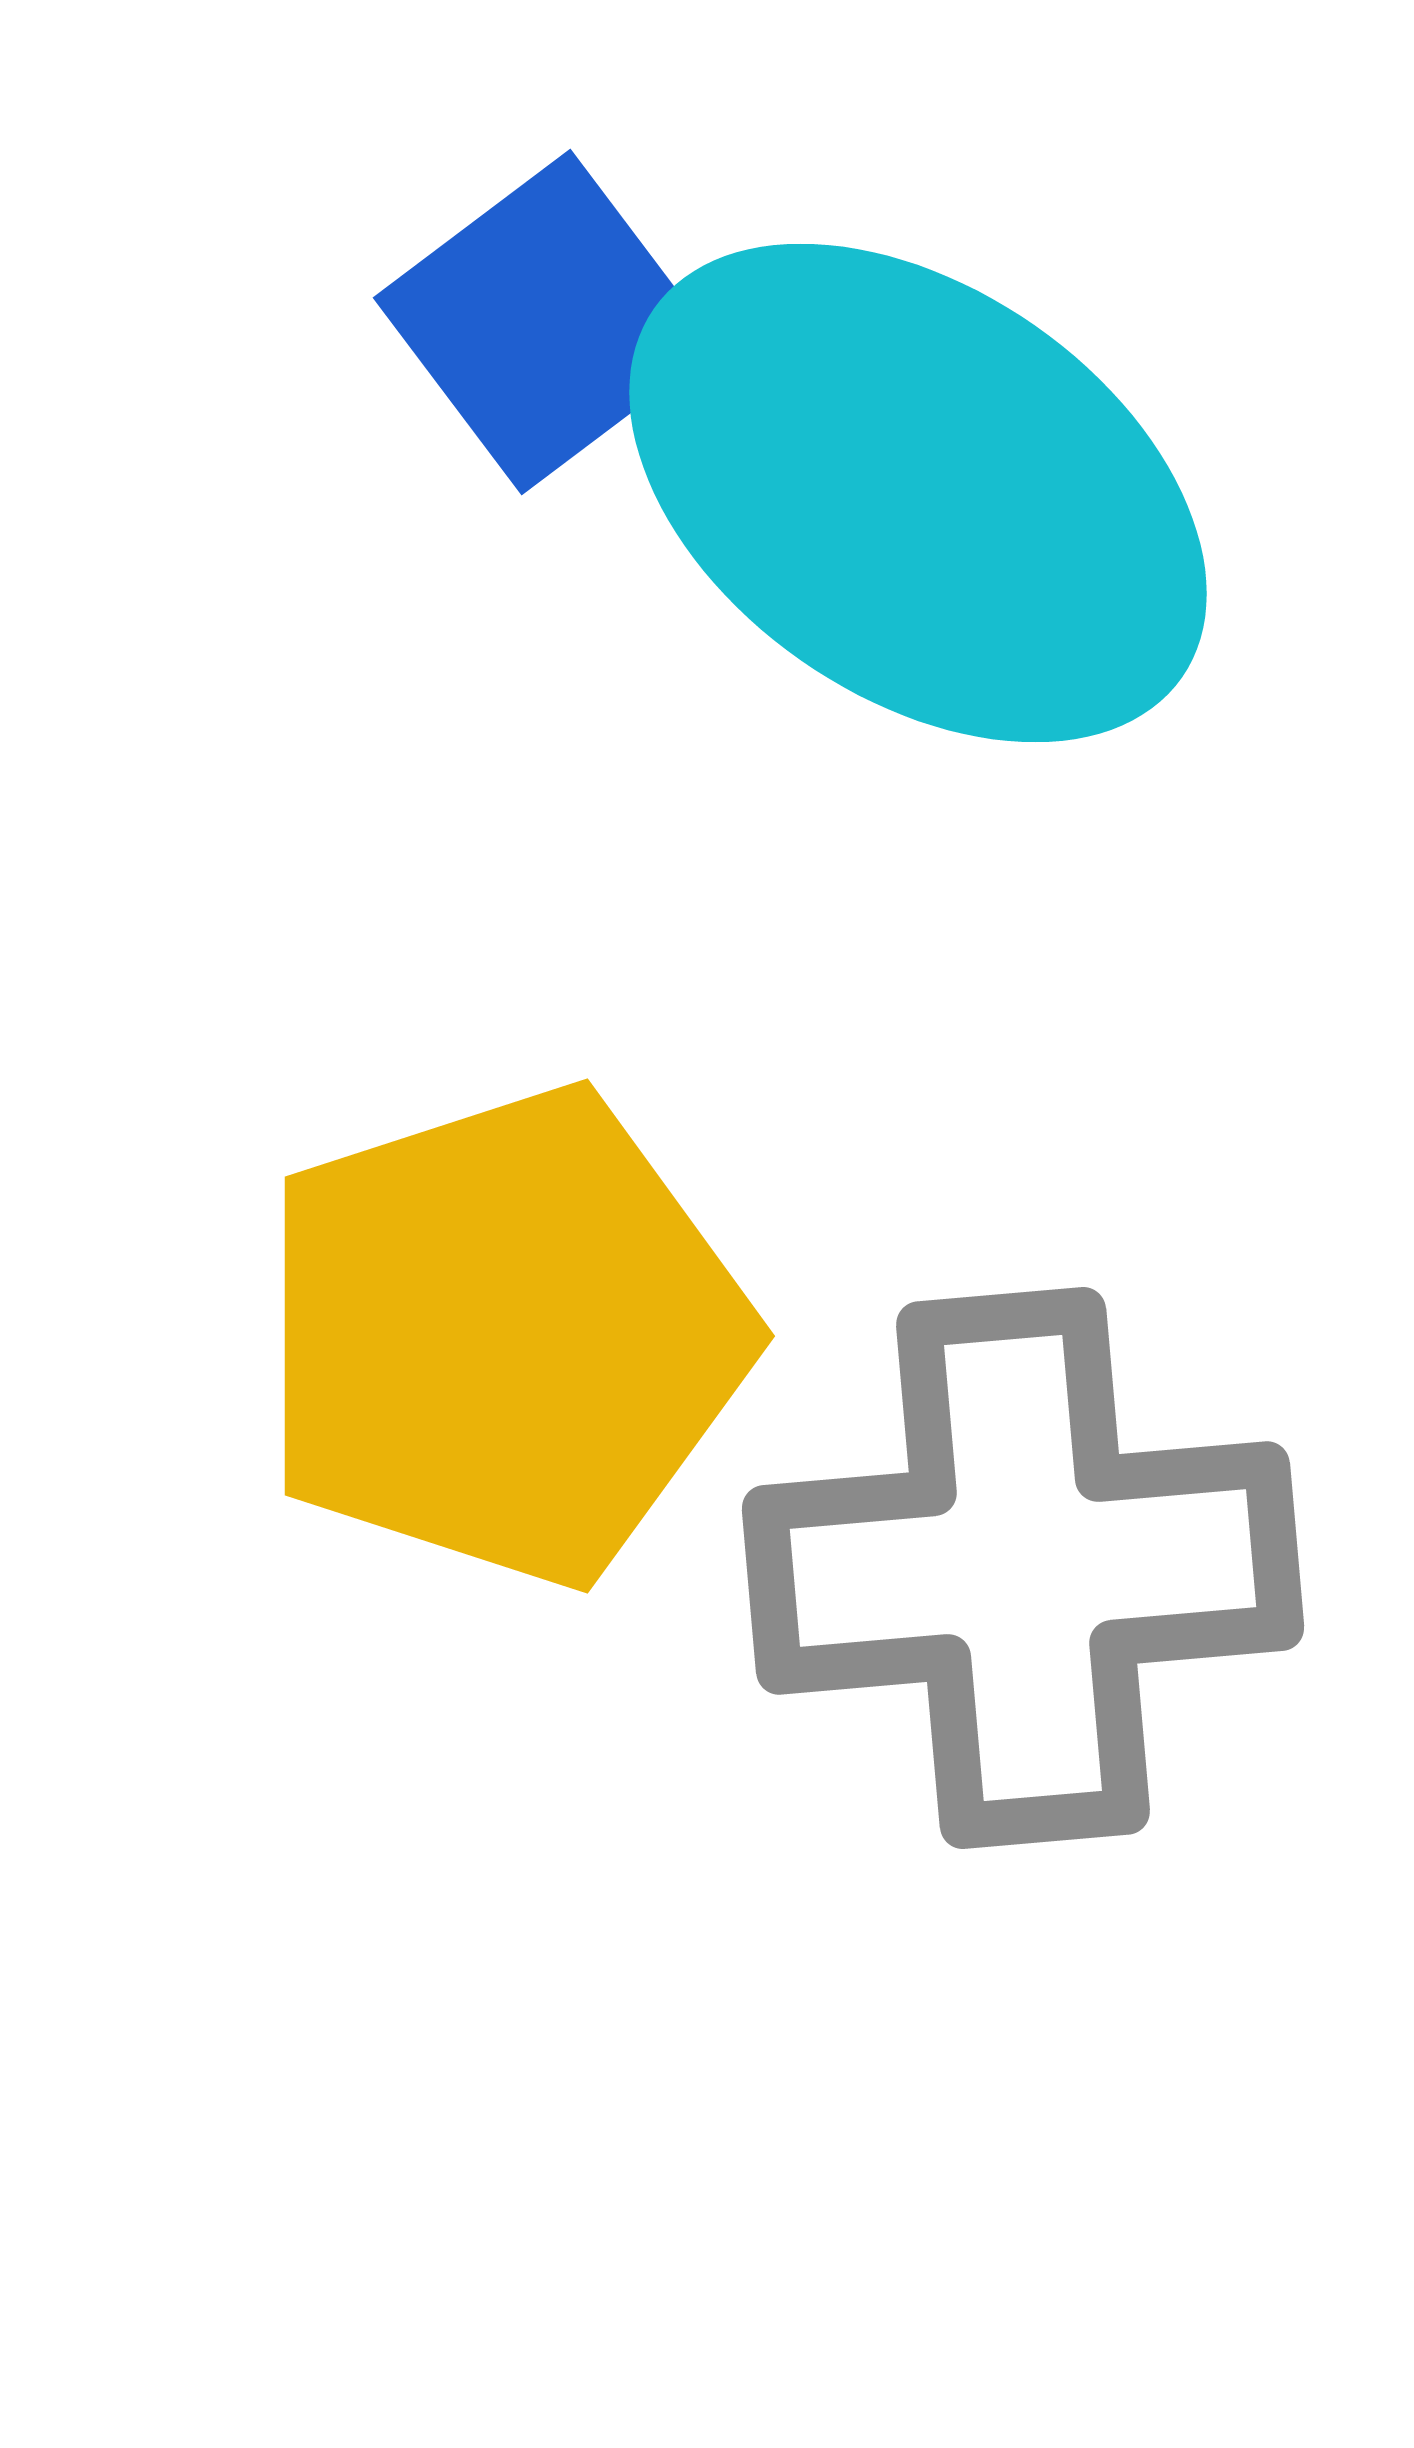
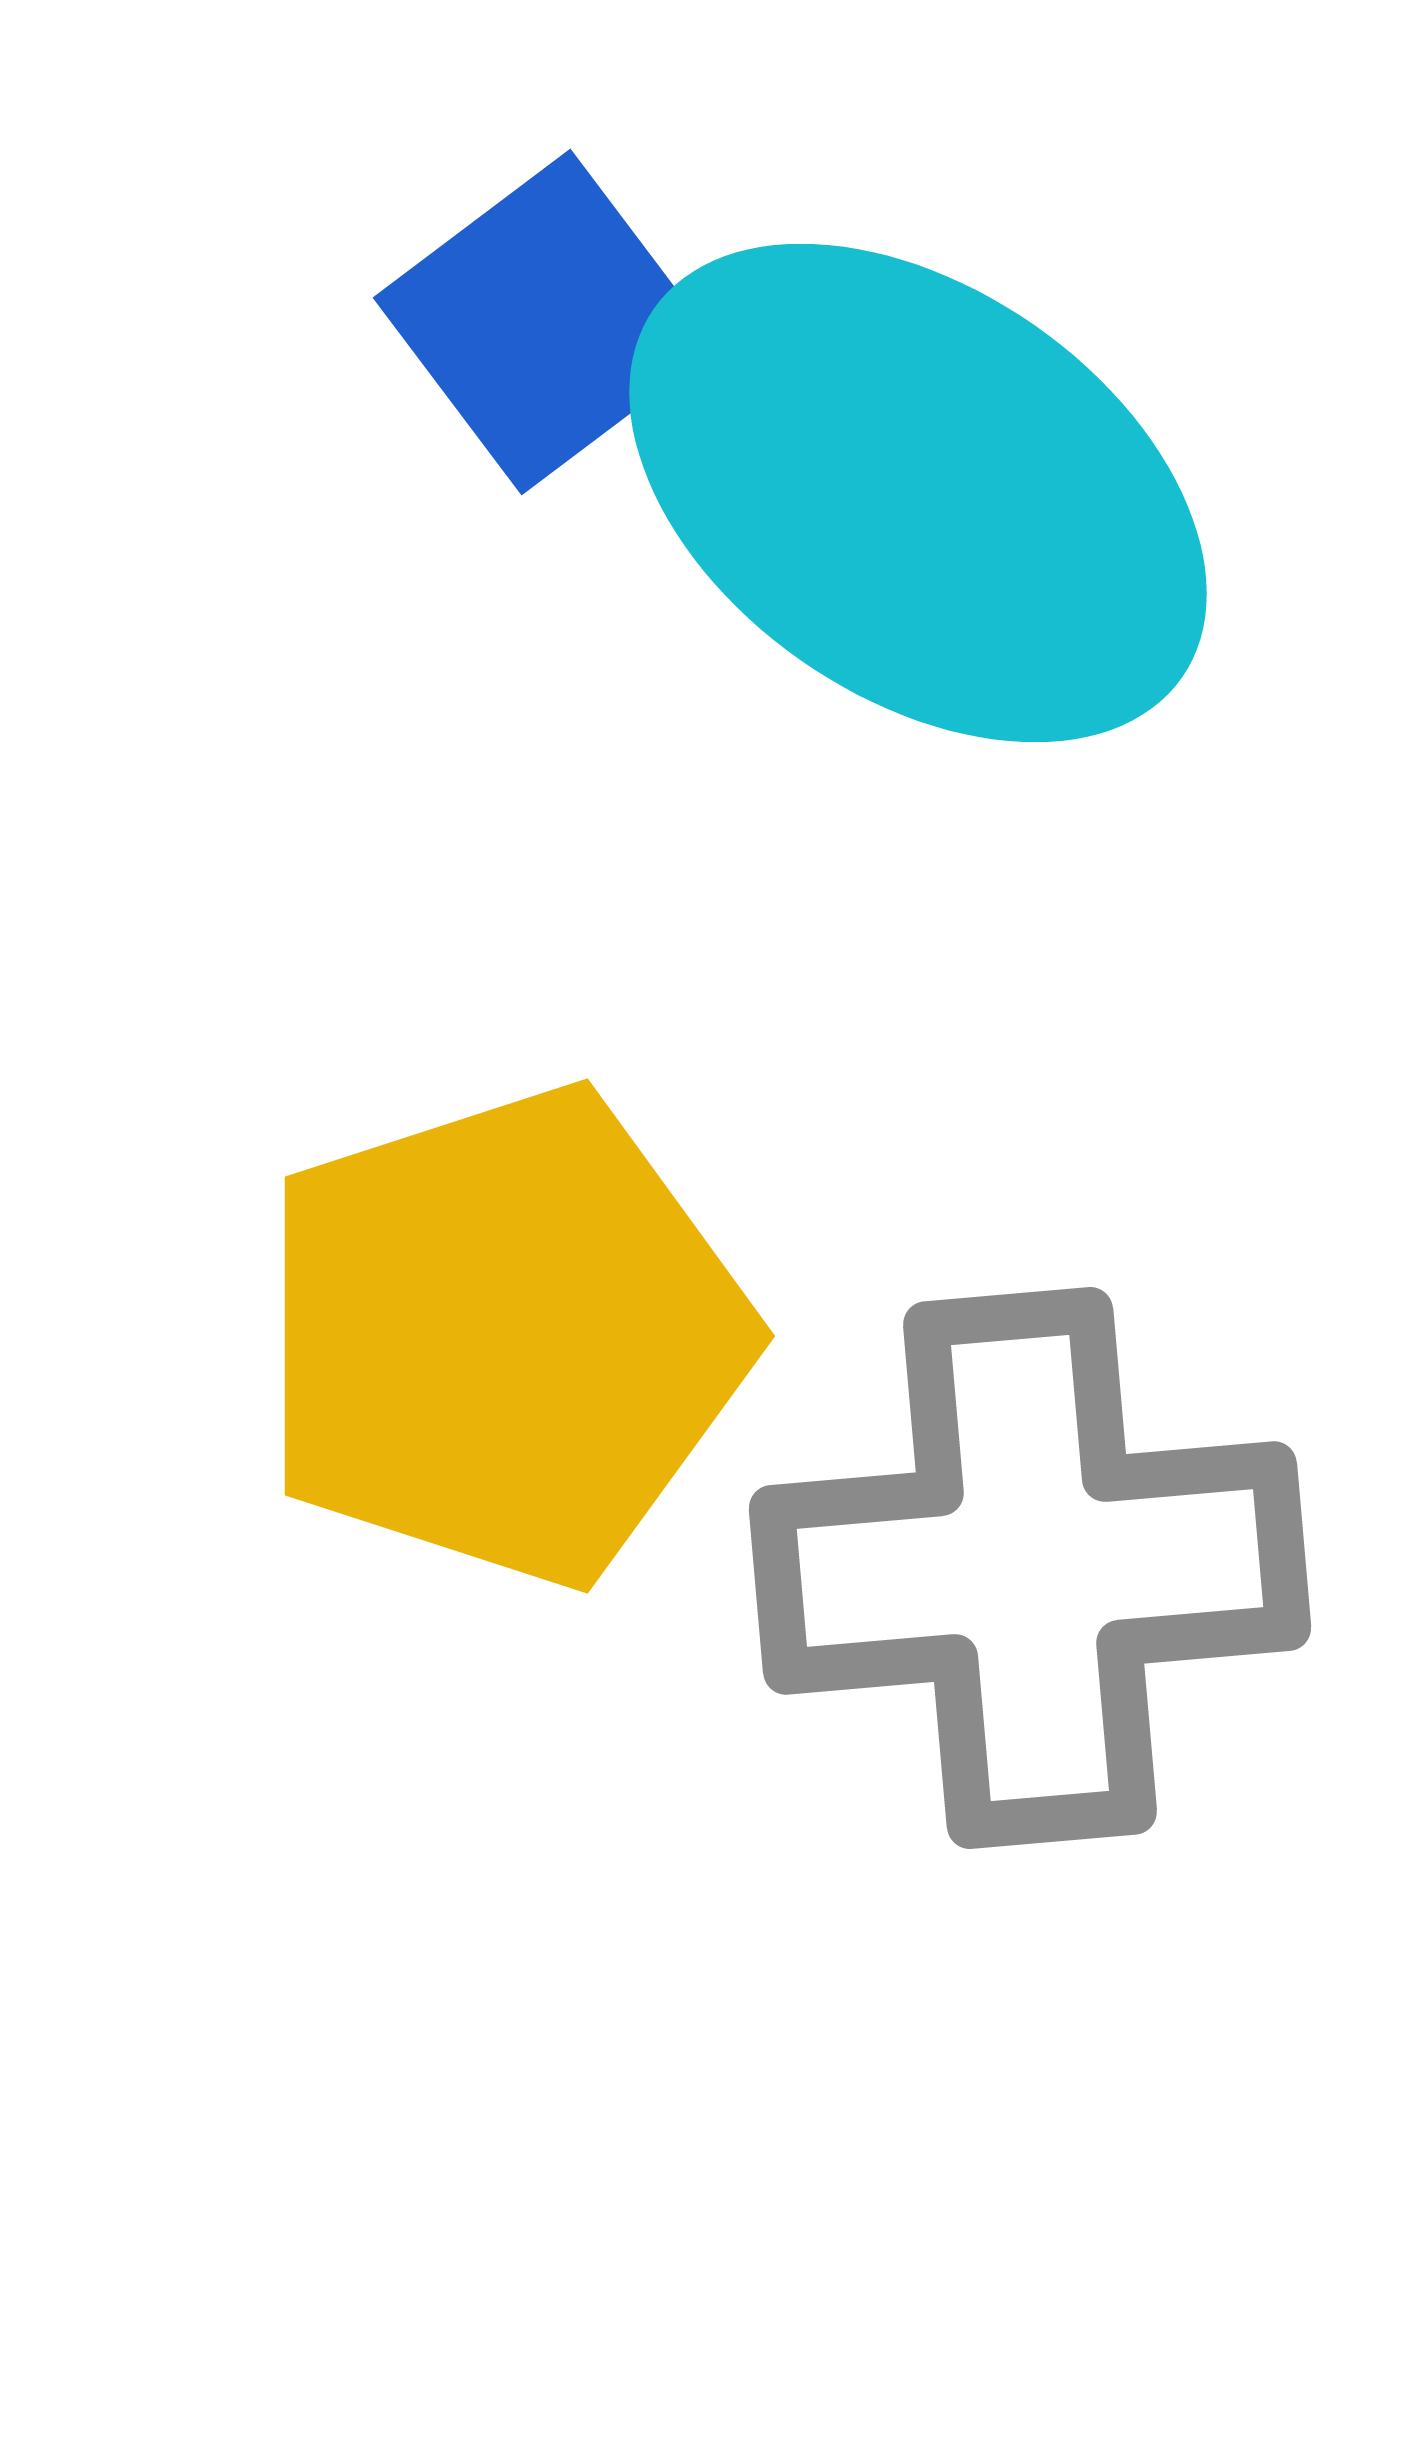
gray cross: moved 7 px right
